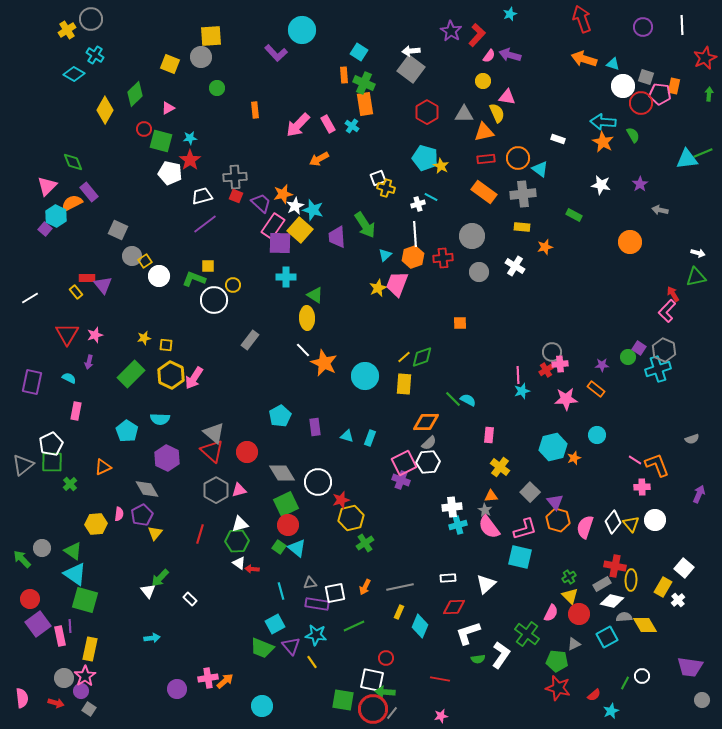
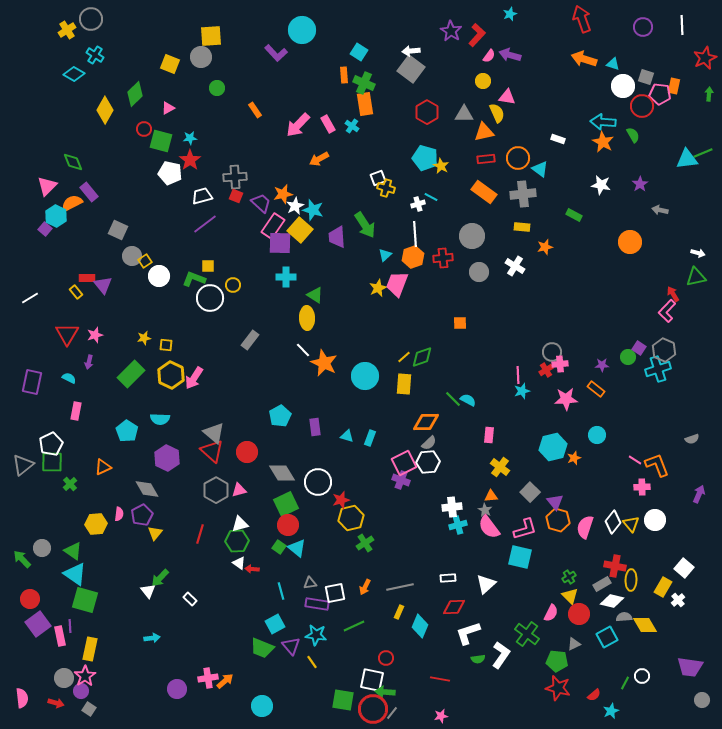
red circle at (641, 103): moved 1 px right, 3 px down
orange rectangle at (255, 110): rotated 28 degrees counterclockwise
white circle at (214, 300): moved 4 px left, 2 px up
